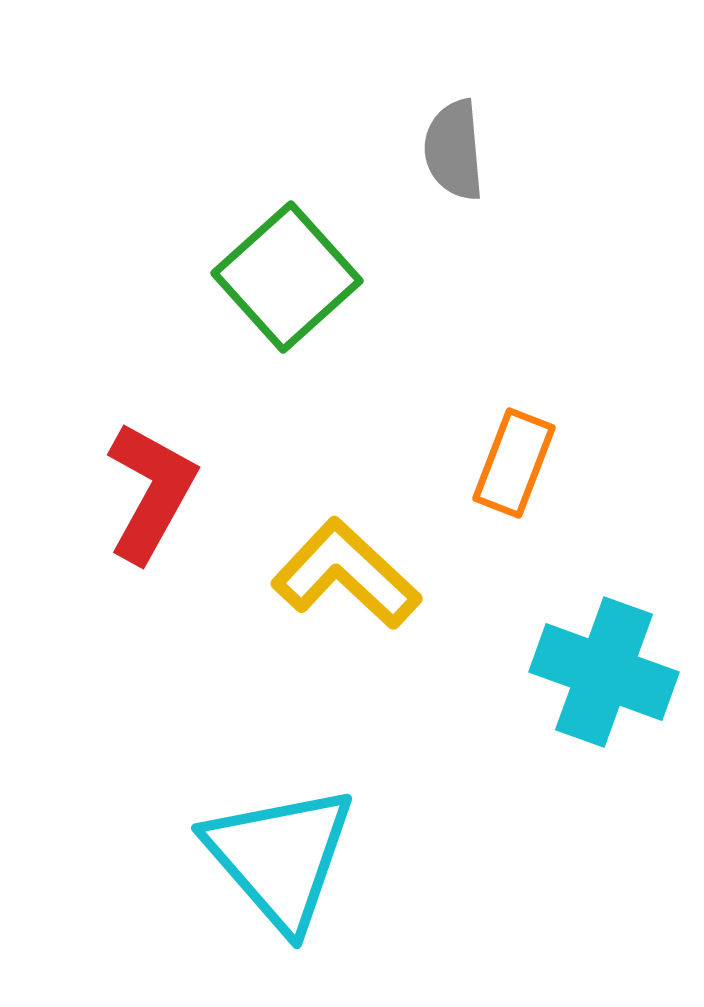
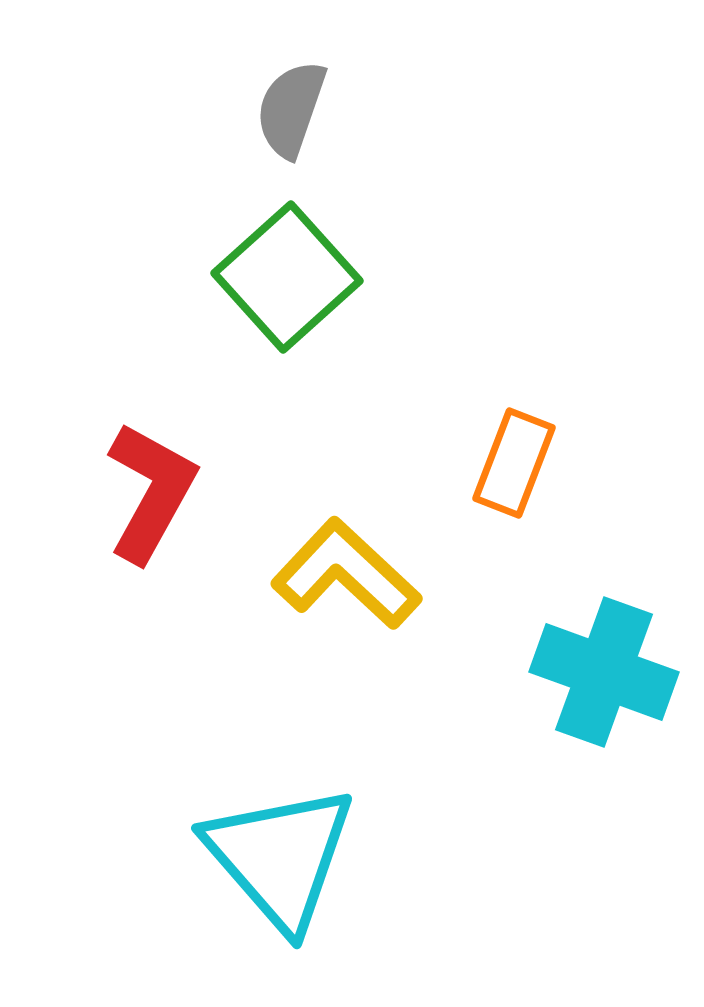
gray semicircle: moved 163 px left, 41 px up; rotated 24 degrees clockwise
